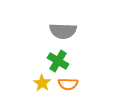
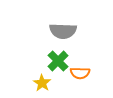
green cross: rotated 15 degrees clockwise
orange semicircle: moved 12 px right, 11 px up
